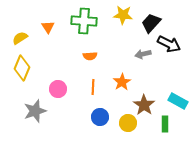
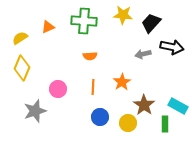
orange triangle: rotated 40 degrees clockwise
black arrow: moved 3 px right, 3 px down; rotated 15 degrees counterclockwise
cyan rectangle: moved 5 px down
